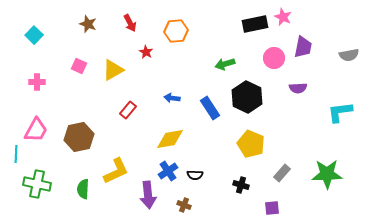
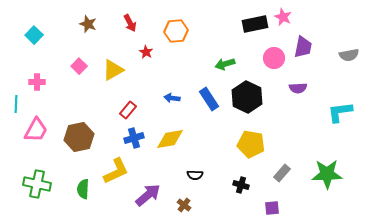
pink square: rotated 21 degrees clockwise
blue rectangle: moved 1 px left, 9 px up
yellow pentagon: rotated 12 degrees counterclockwise
cyan line: moved 50 px up
blue cross: moved 34 px left, 33 px up; rotated 18 degrees clockwise
purple arrow: rotated 124 degrees counterclockwise
brown cross: rotated 16 degrees clockwise
